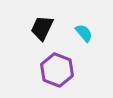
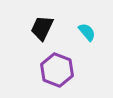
cyan semicircle: moved 3 px right, 1 px up
